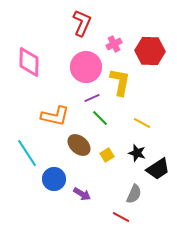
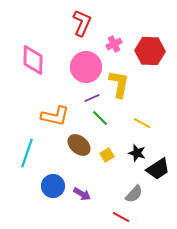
pink diamond: moved 4 px right, 2 px up
yellow L-shape: moved 1 px left, 2 px down
cyan line: rotated 52 degrees clockwise
blue circle: moved 1 px left, 7 px down
gray semicircle: rotated 18 degrees clockwise
